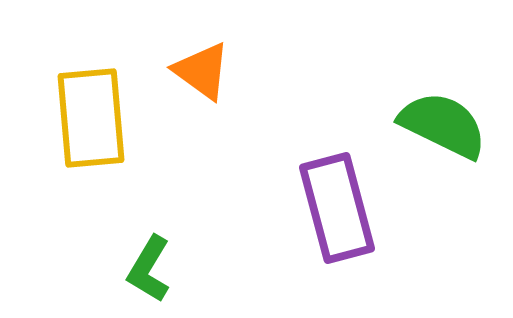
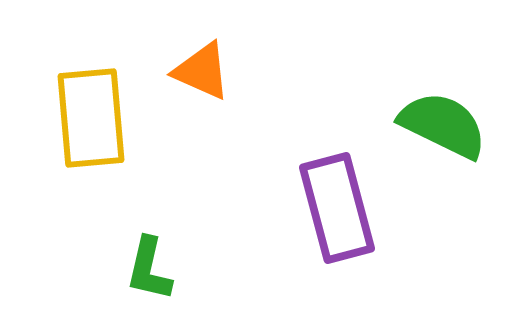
orange triangle: rotated 12 degrees counterclockwise
green L-shape: rotated 18 degrees counterclockwise
